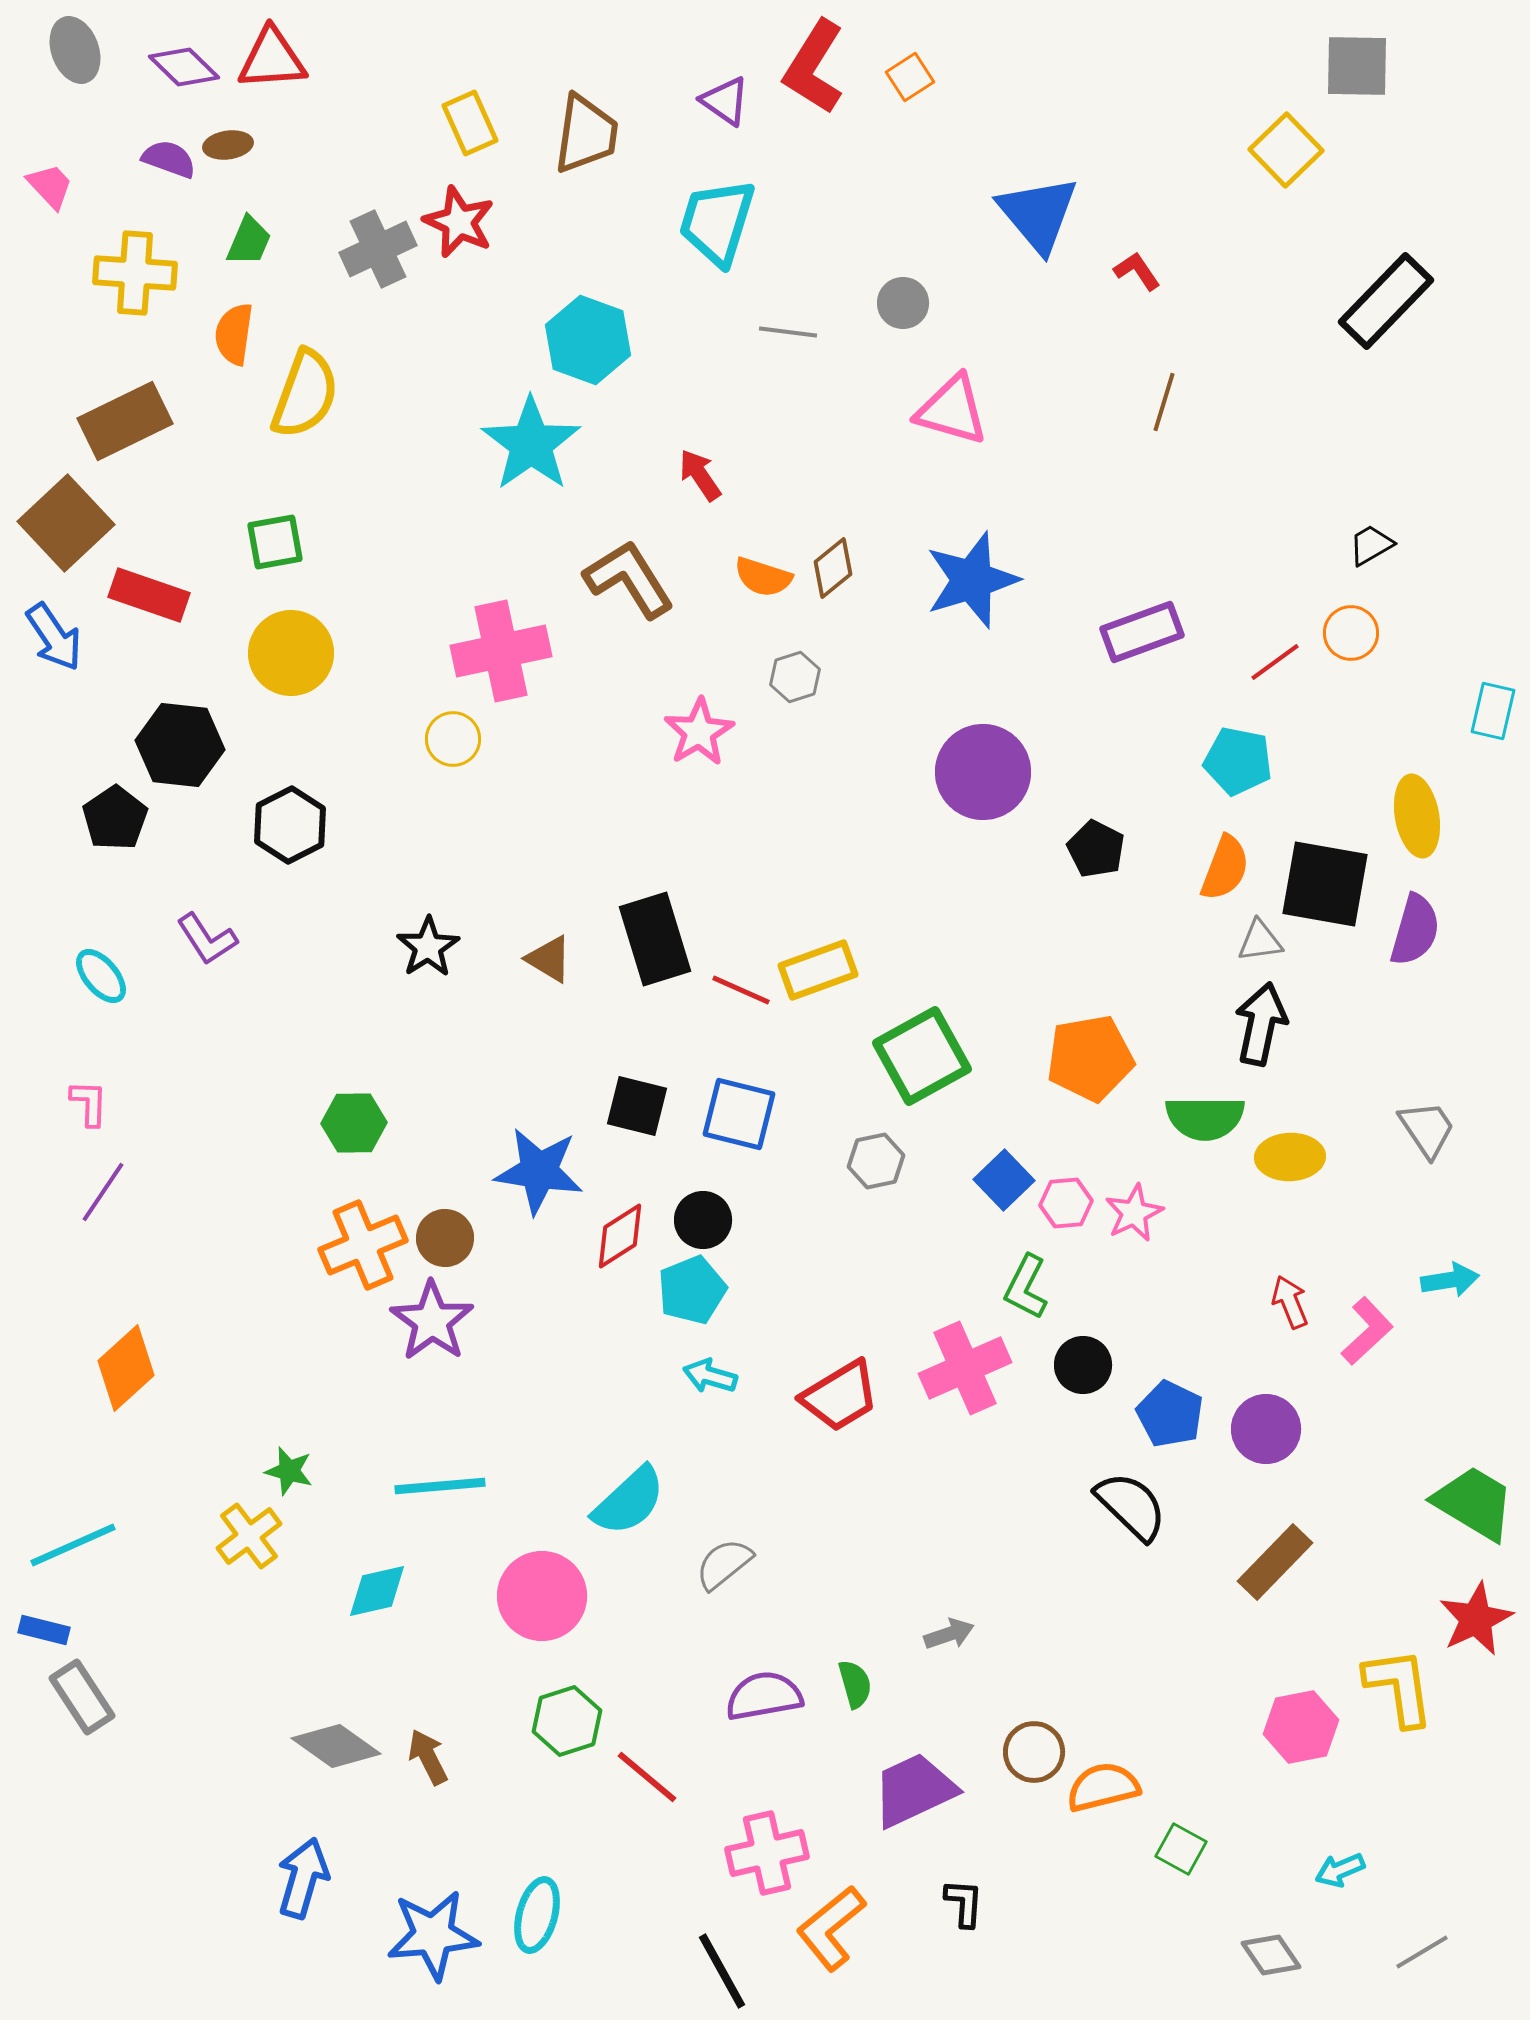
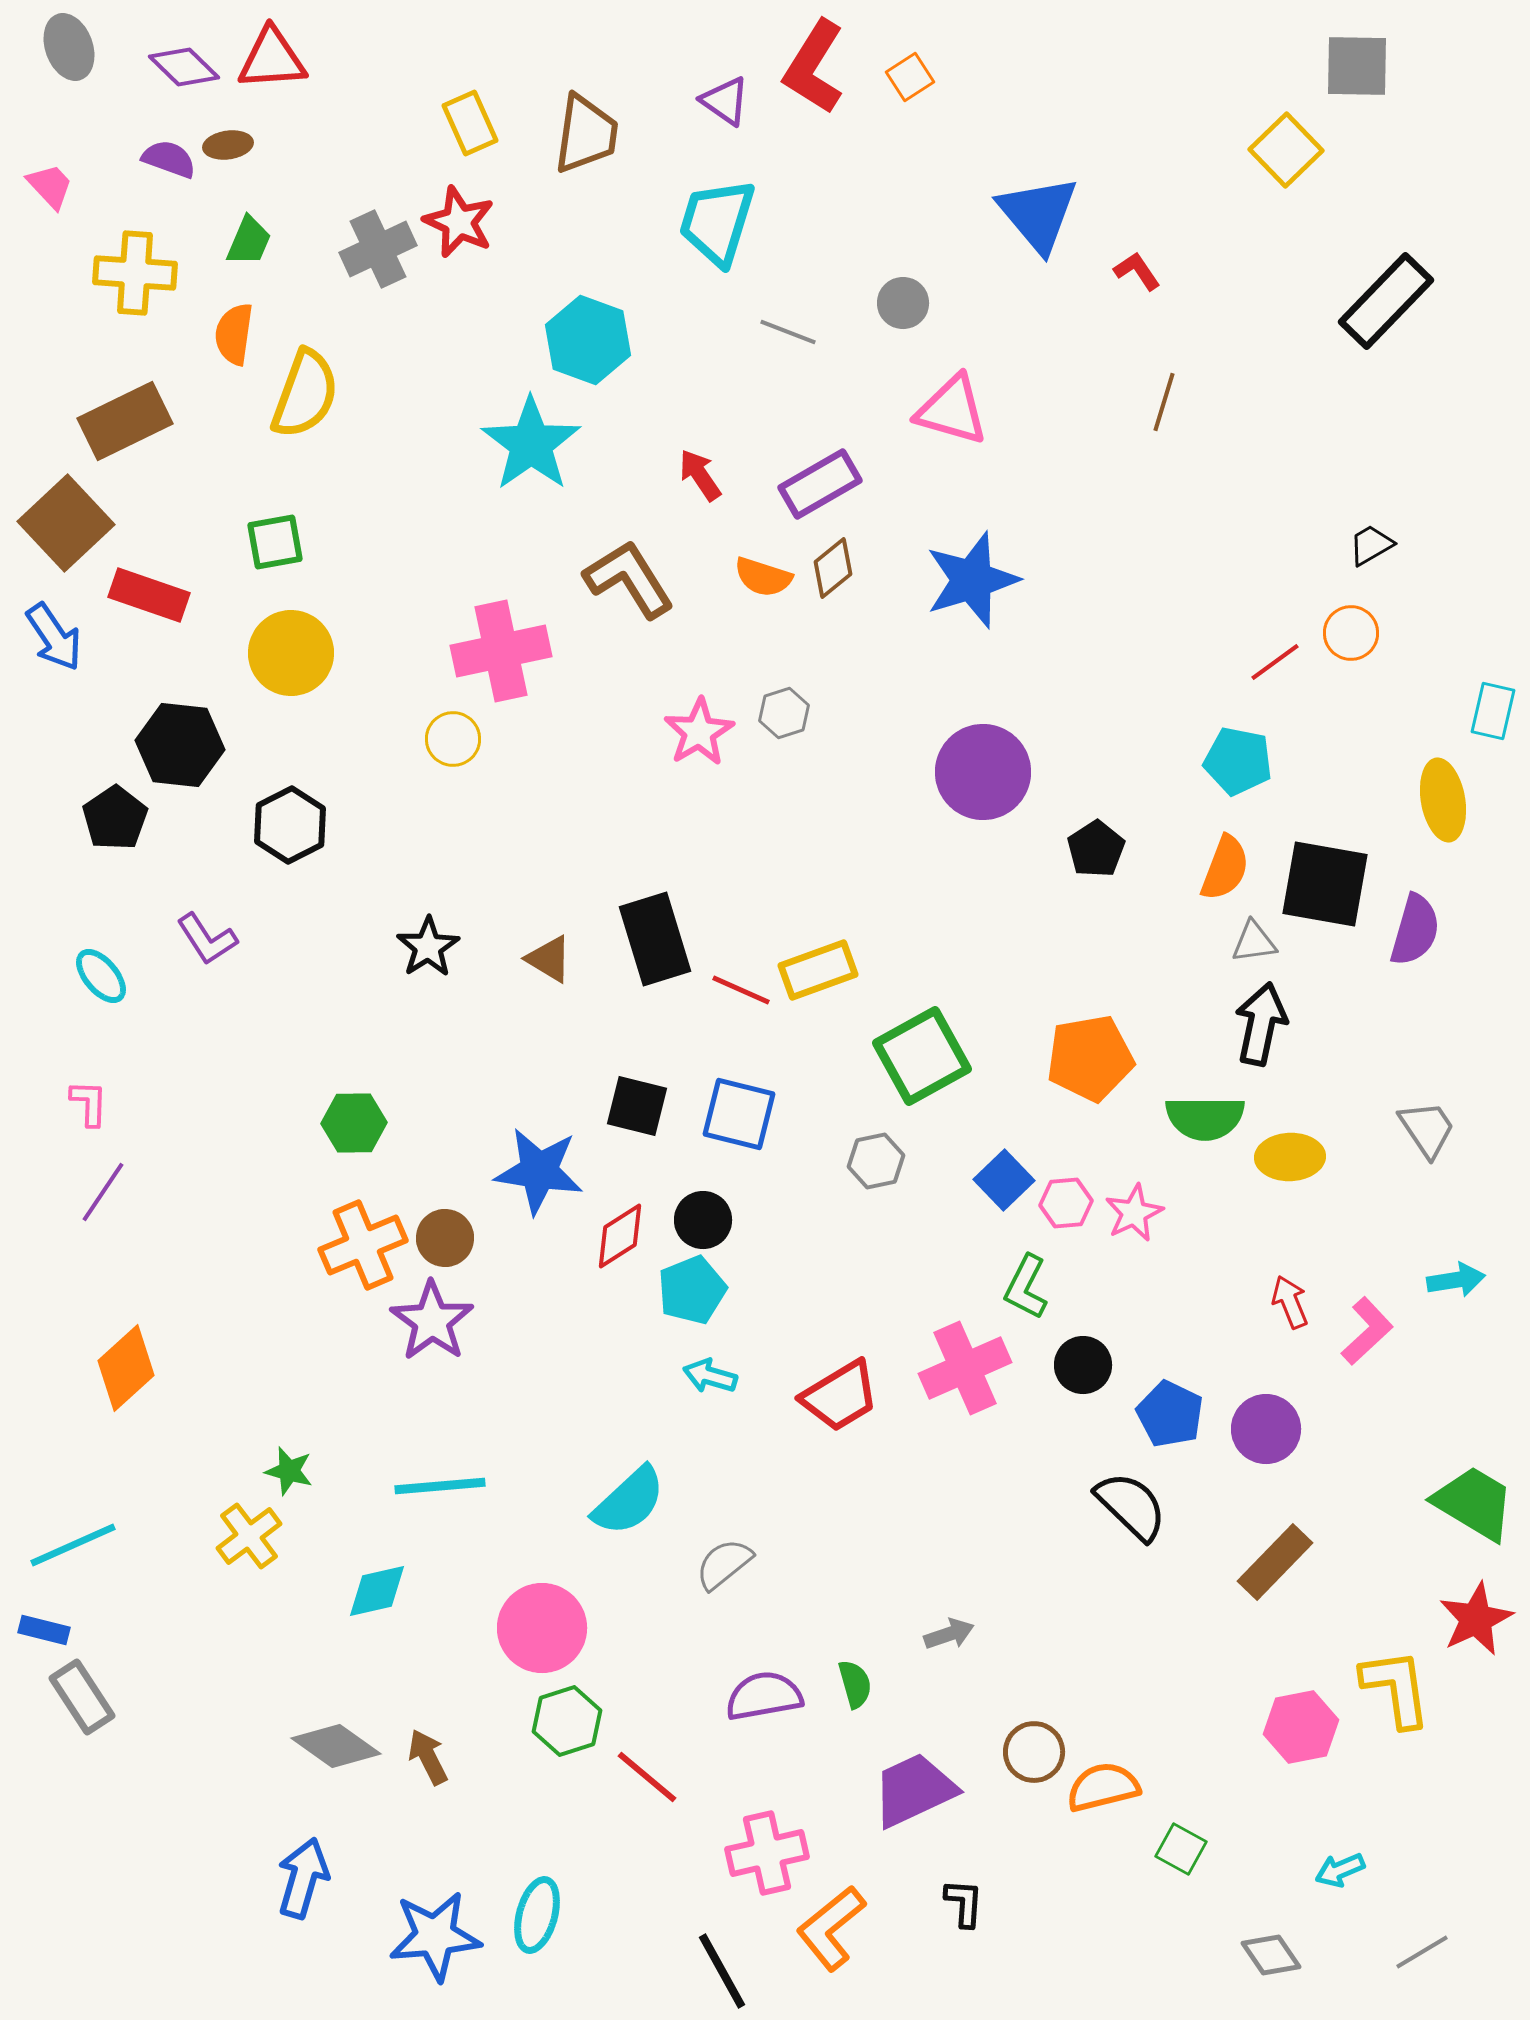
gray ellipse at (75, 50): moved 6 px left, 3 px up
gray line at (788, 332): rotated 14 degrees clockwise
purple rectangle at (1142, 632): moved 322 px left, 148 px up; rotated 10 degrees counterclockwise
gray hexagon at (795, 677): moved 11 px left, 36 px down
yellow ellipse at (1417, 816): moved 26 px right, 16 px up
black pentagon at (1096, 849): rotated 12 degrees clockwise
gray triangle at (1260, 941): moved 6 px left, 1 px down
cyan arrow at (1450, 1280): moved 6 px right
pink circle at (542, 1596): moved 32 px down
yellow L-shape at (1399, 1687): moved 3 px left, 1 px down
blue star at (433, 1935): moved 2 px right, 1 px down
